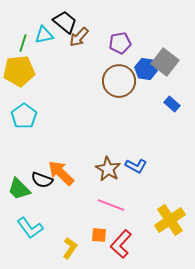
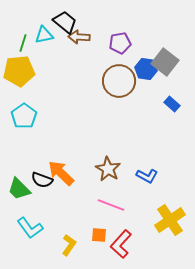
brown arrow: rotated 50 degrees clockwise
blue L-shape: moved 11 px right, 10 px down
yellow L-shape: moved 1 px left, 3 px up
